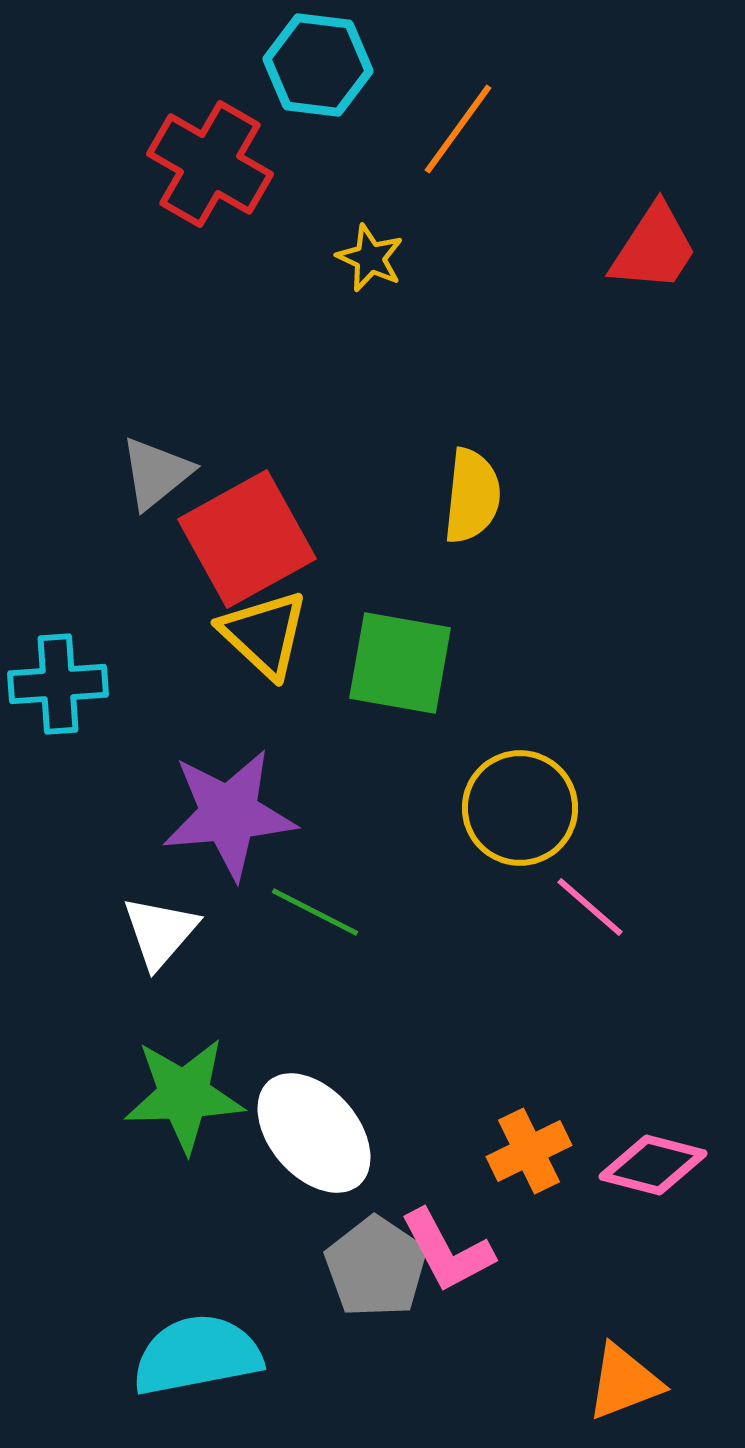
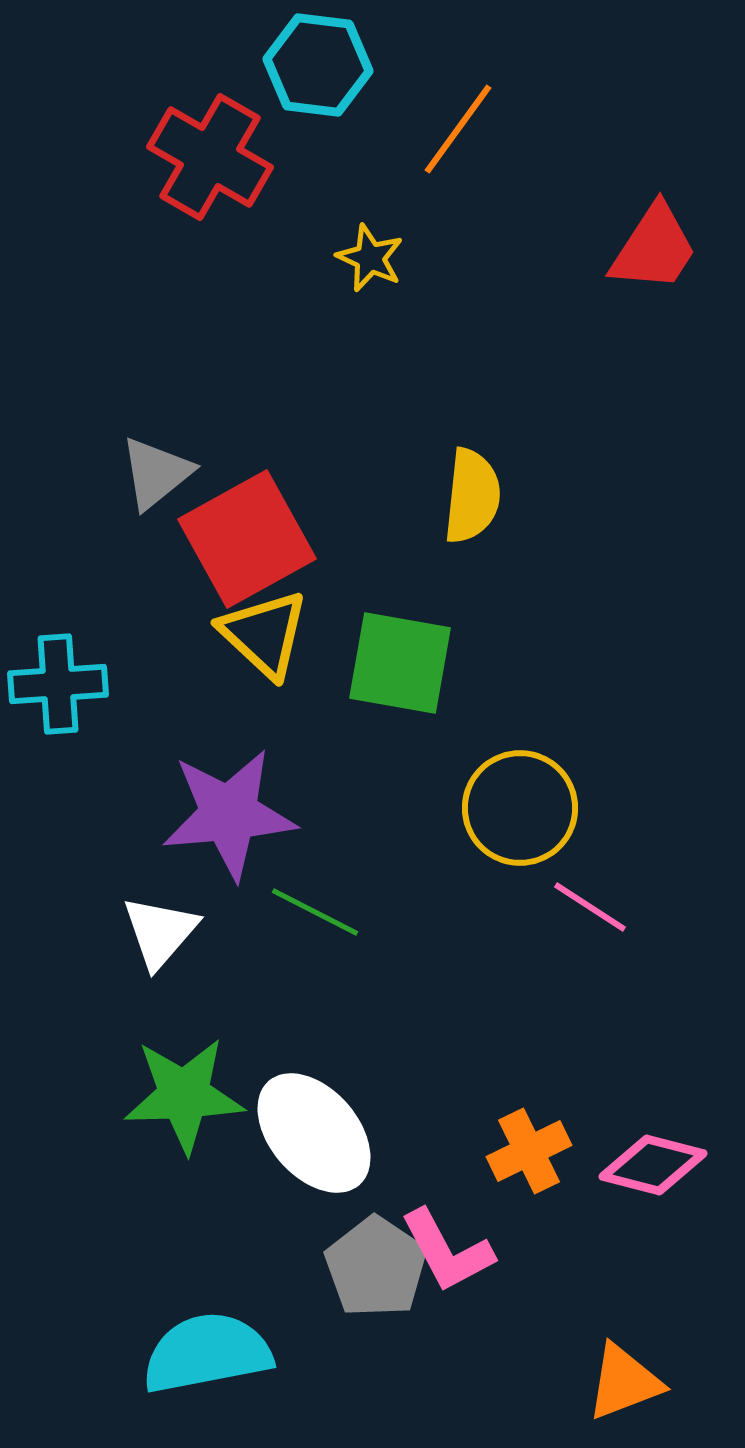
red cross: moved 7 px up
pink line: rotated 8 degrees counterclockwise
cyan semicircle: moved 10 px right, 2 px up
